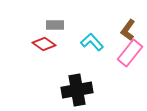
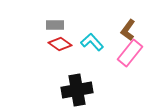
red diamond: moved 16 px right
